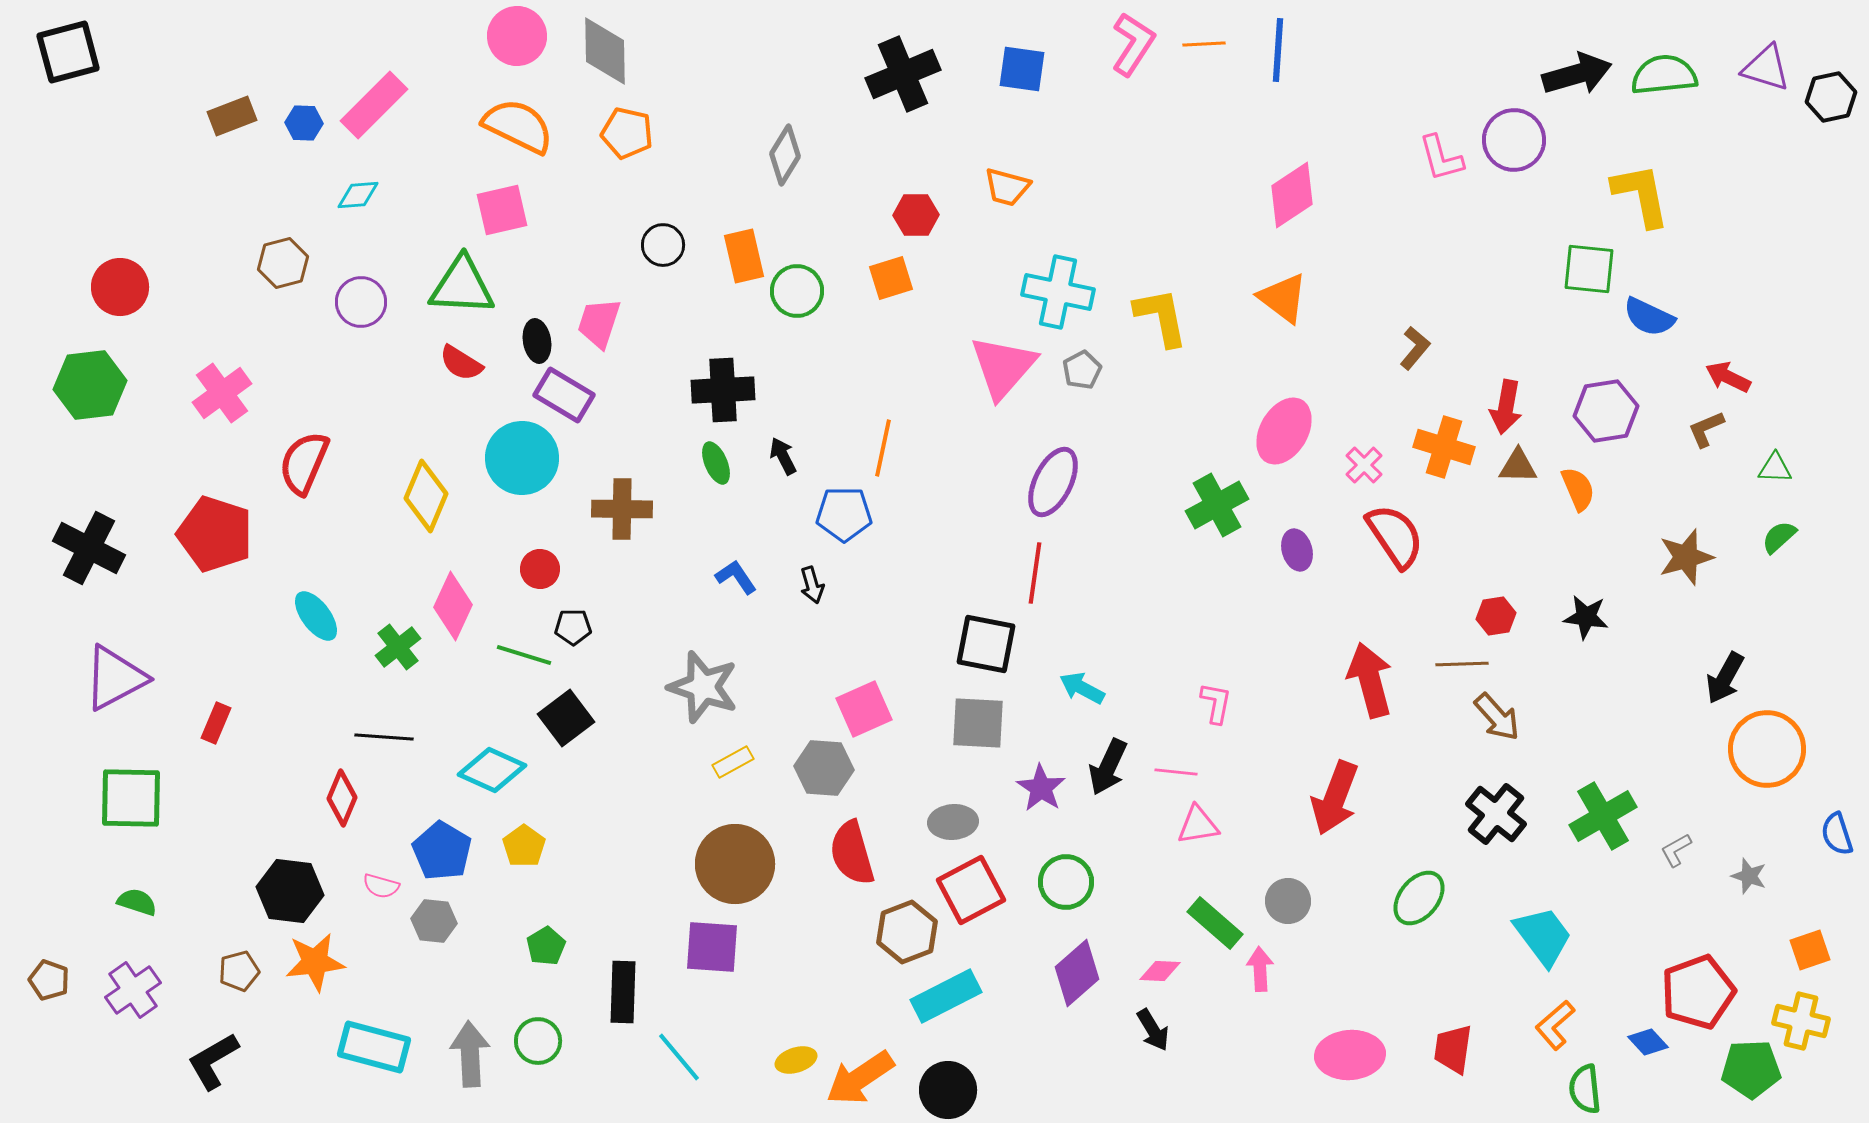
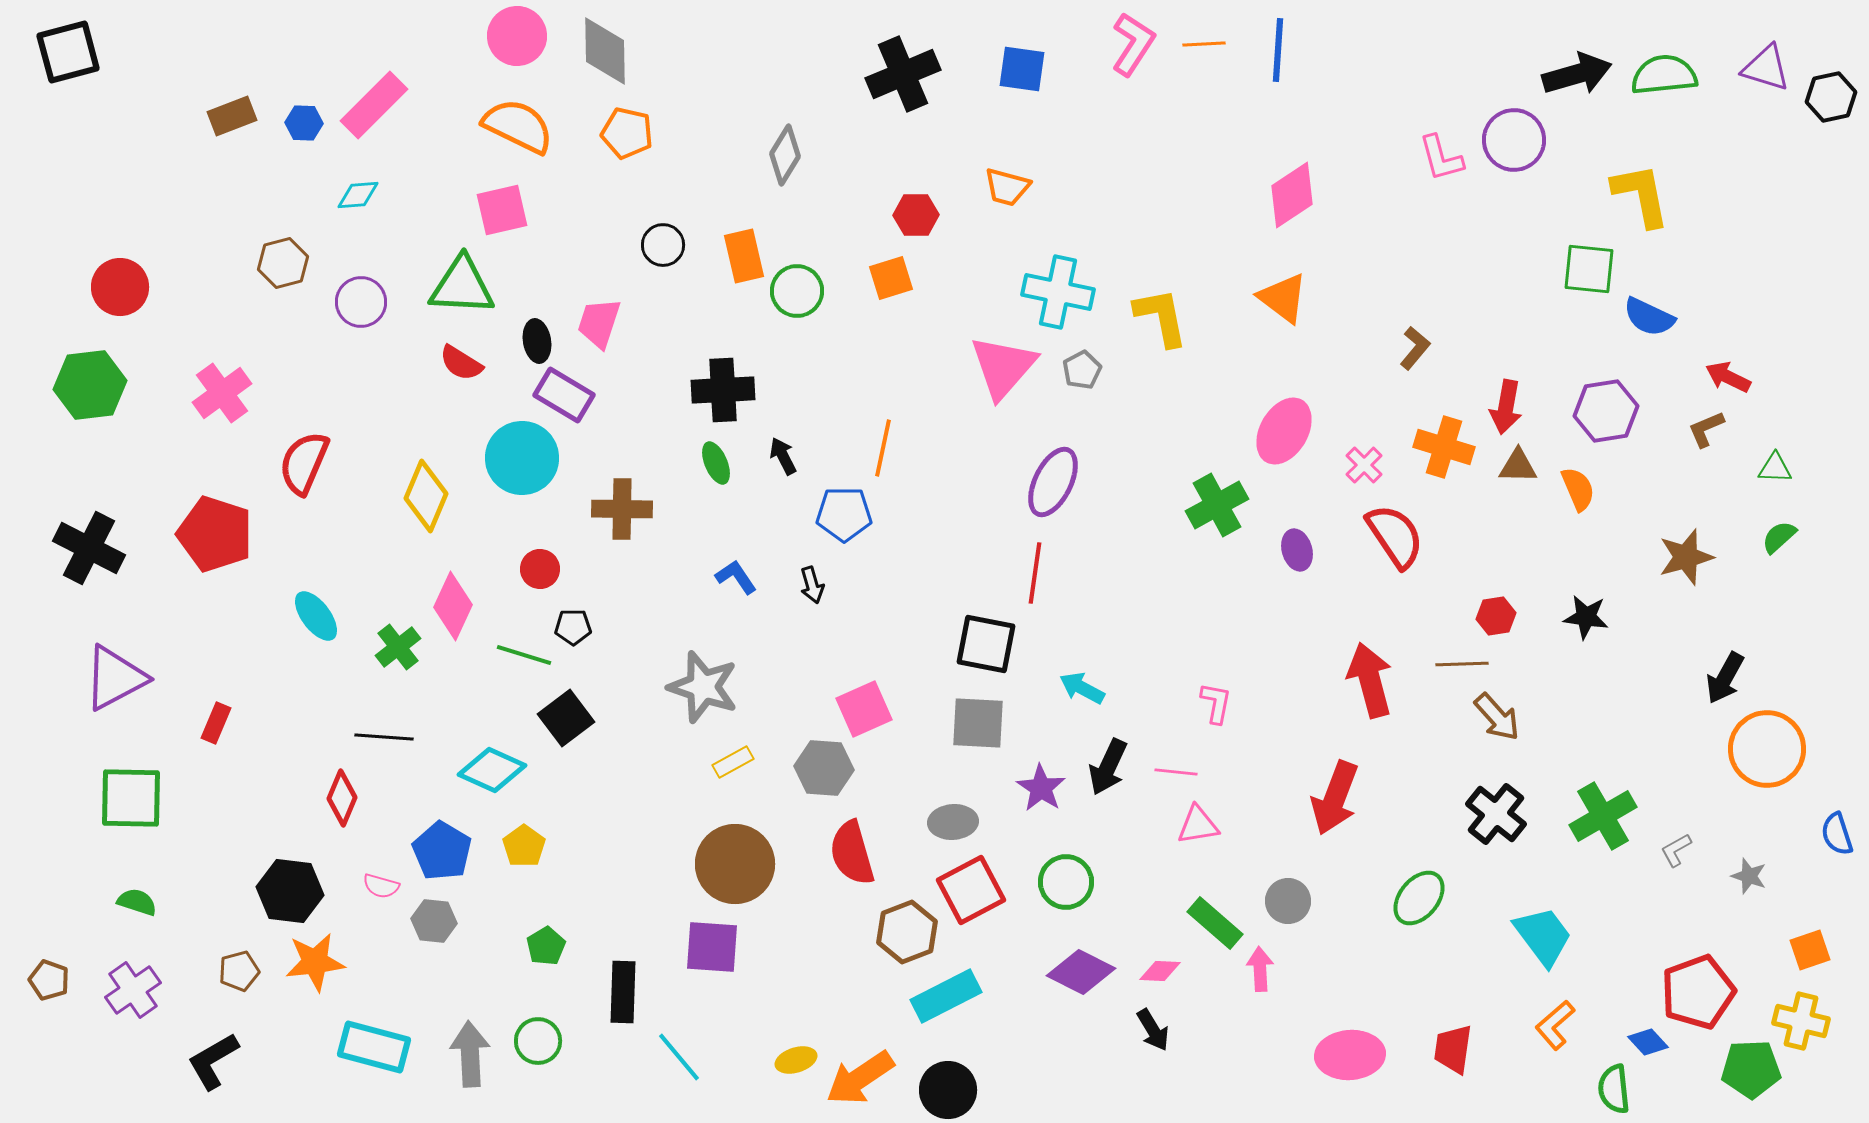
purple diamond at (1077, 973): moved 4 px right, 1 px up; rotated 68 degrees clockwise
green semicircle at (1585, 1089): moved 29 px right
